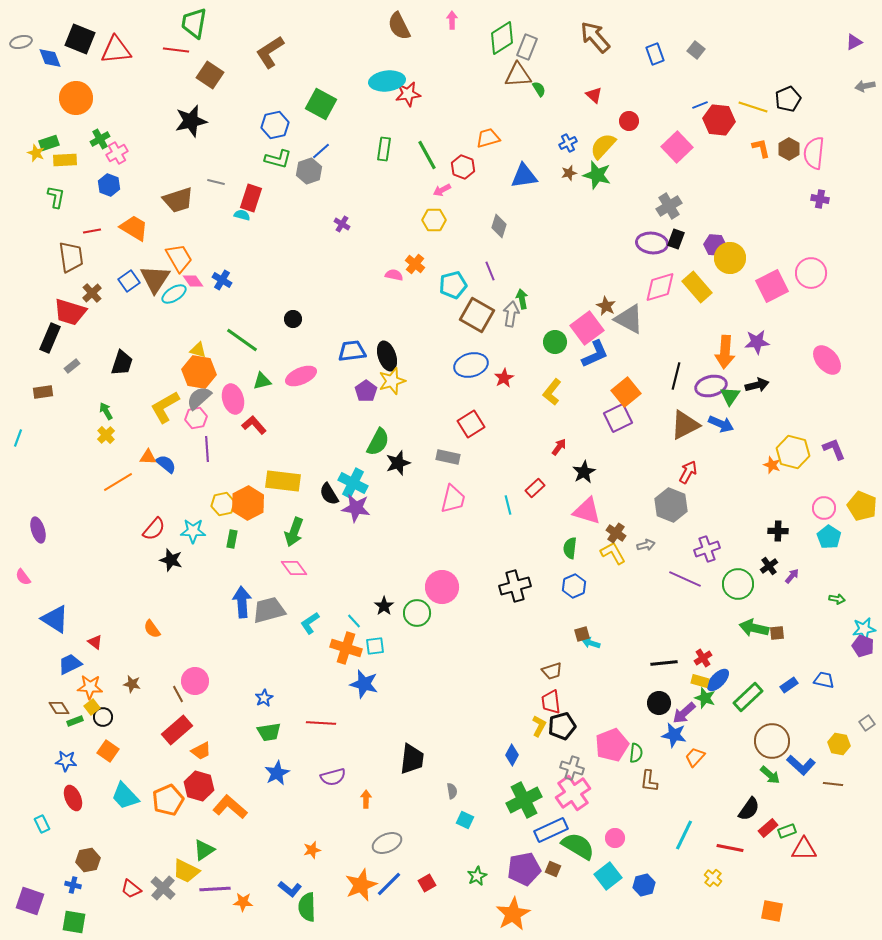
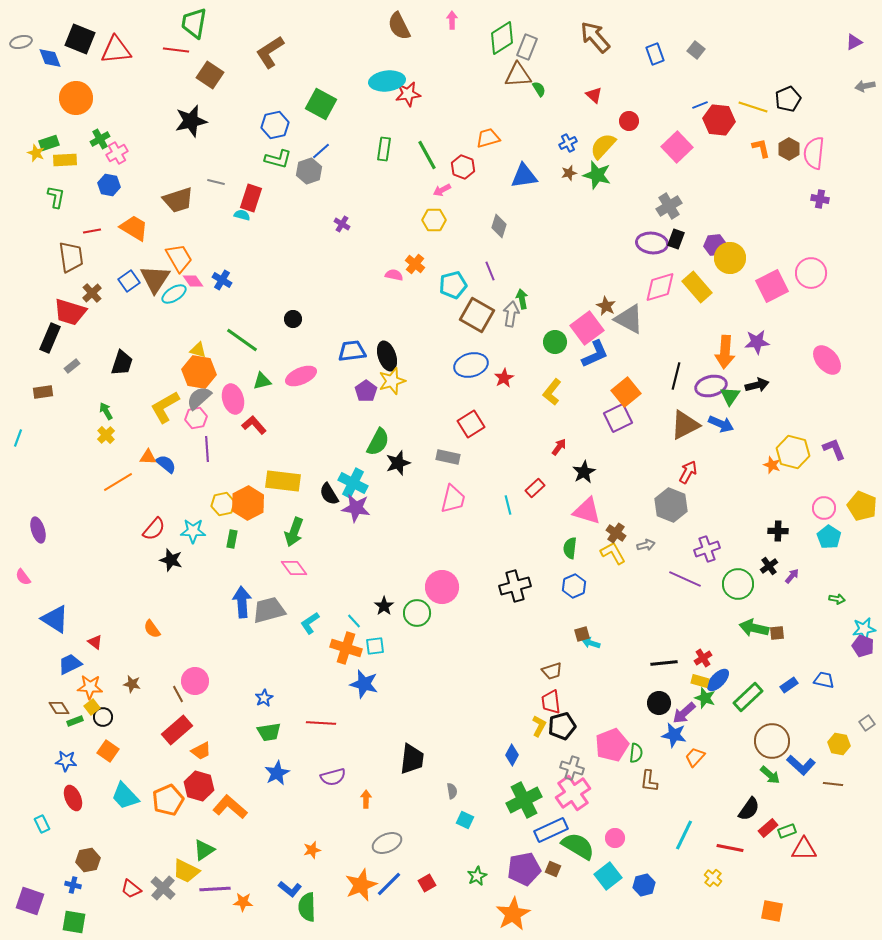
blue hexagon at (109, 185): rotated 10 degrees counterclockwise
purple hexagon at (715, 245): rotated 10 degrees counterclockwise
